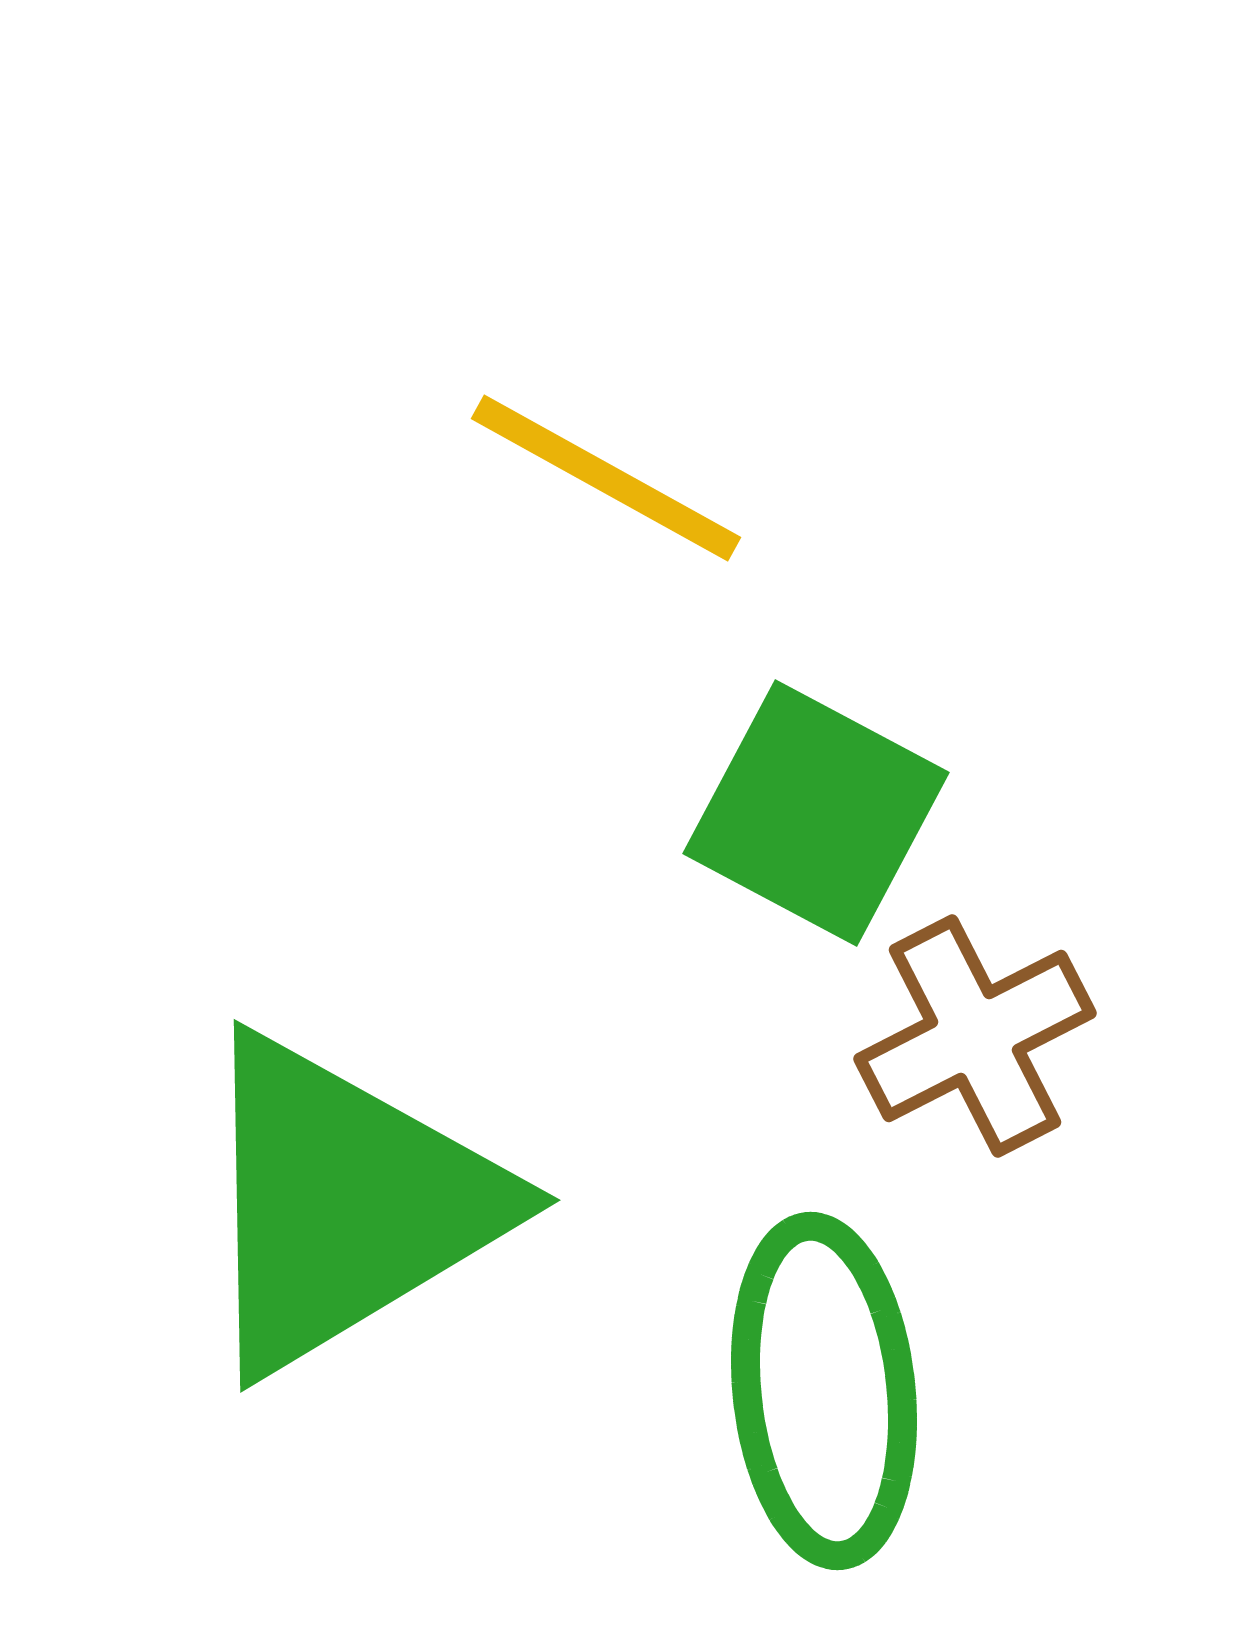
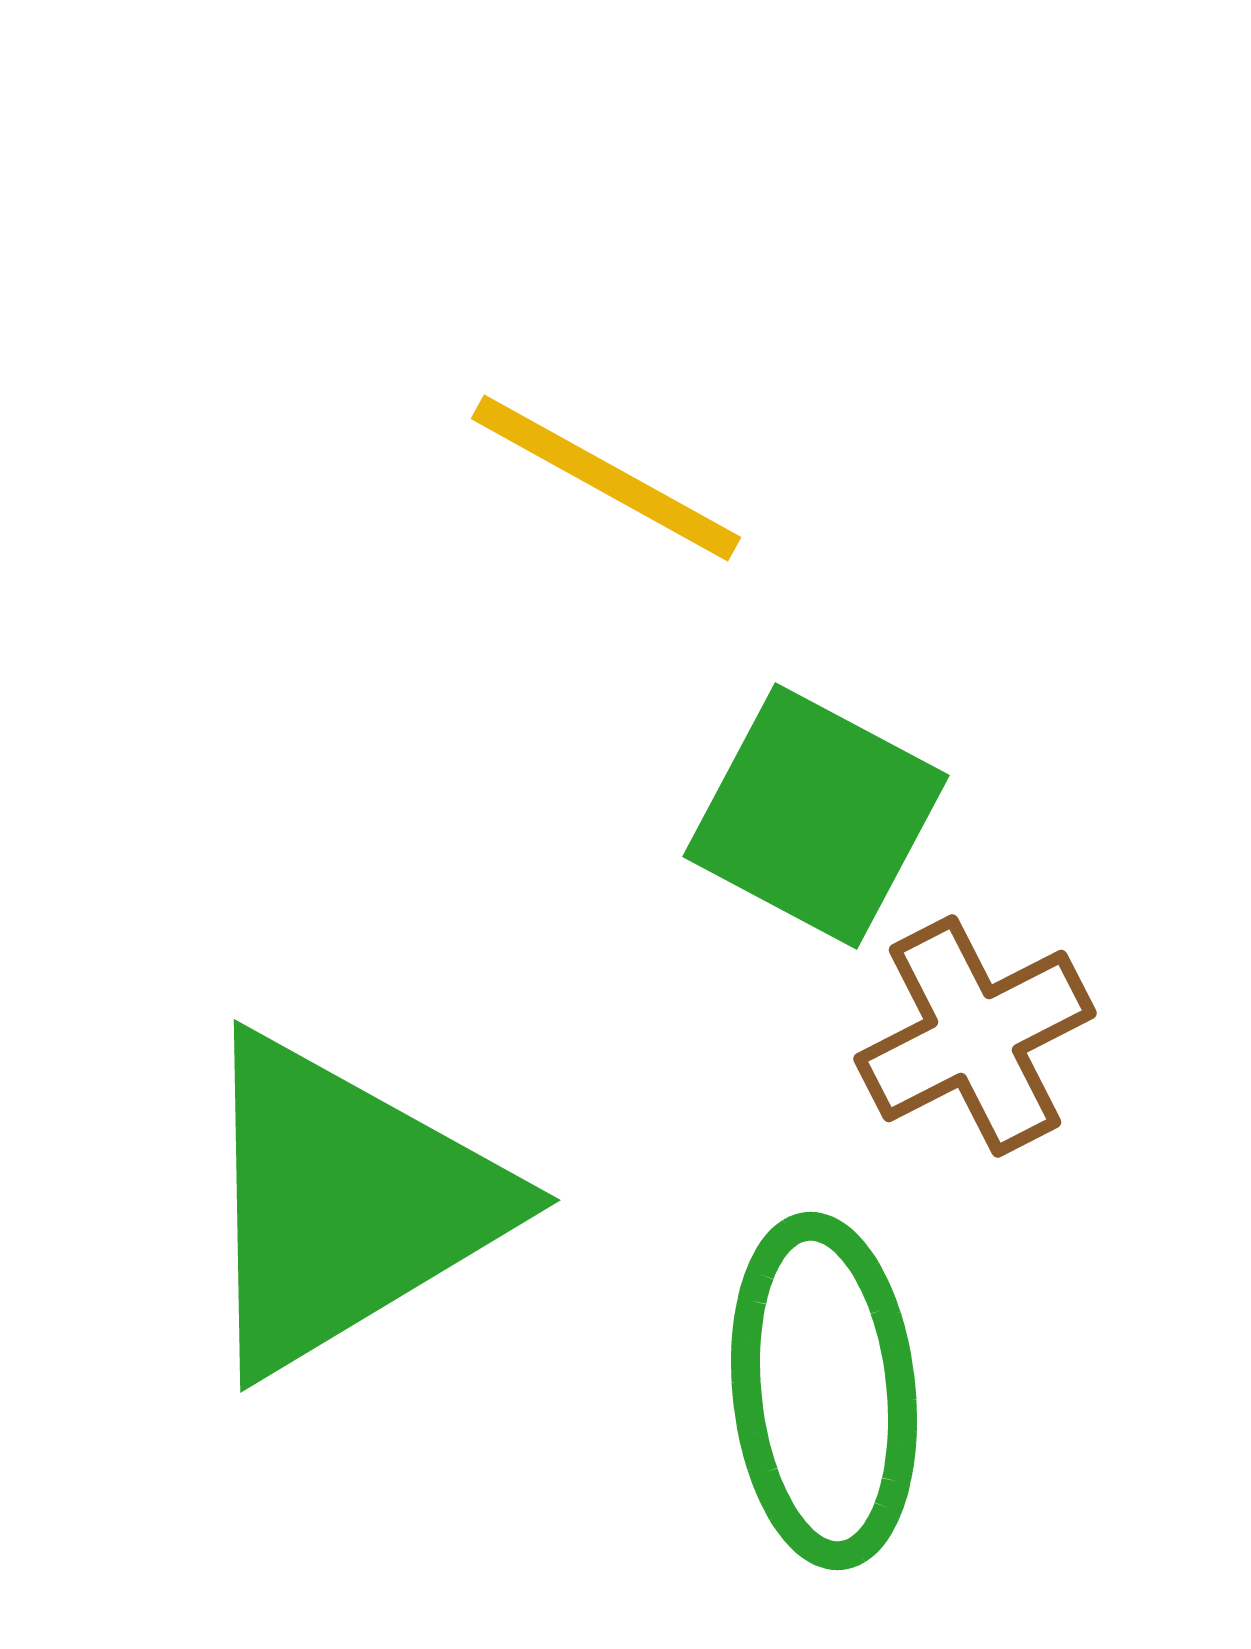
green square: moved 3 px down
